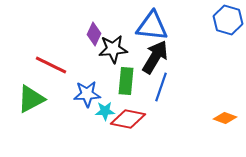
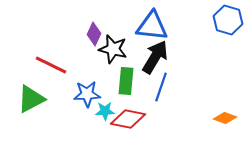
black star: rotated 20 degrees clockwise
